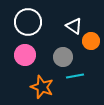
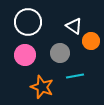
gray circle: moved 3 px left, 4 px up
